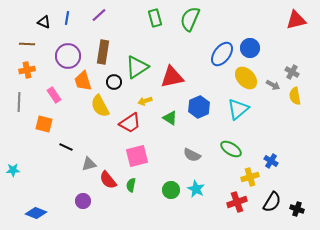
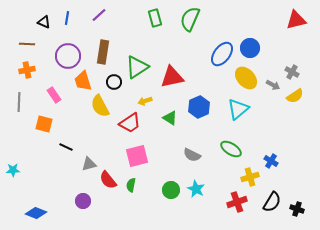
yellow semicircle at (295, 96): rotated 114 degrees counterclockwise
